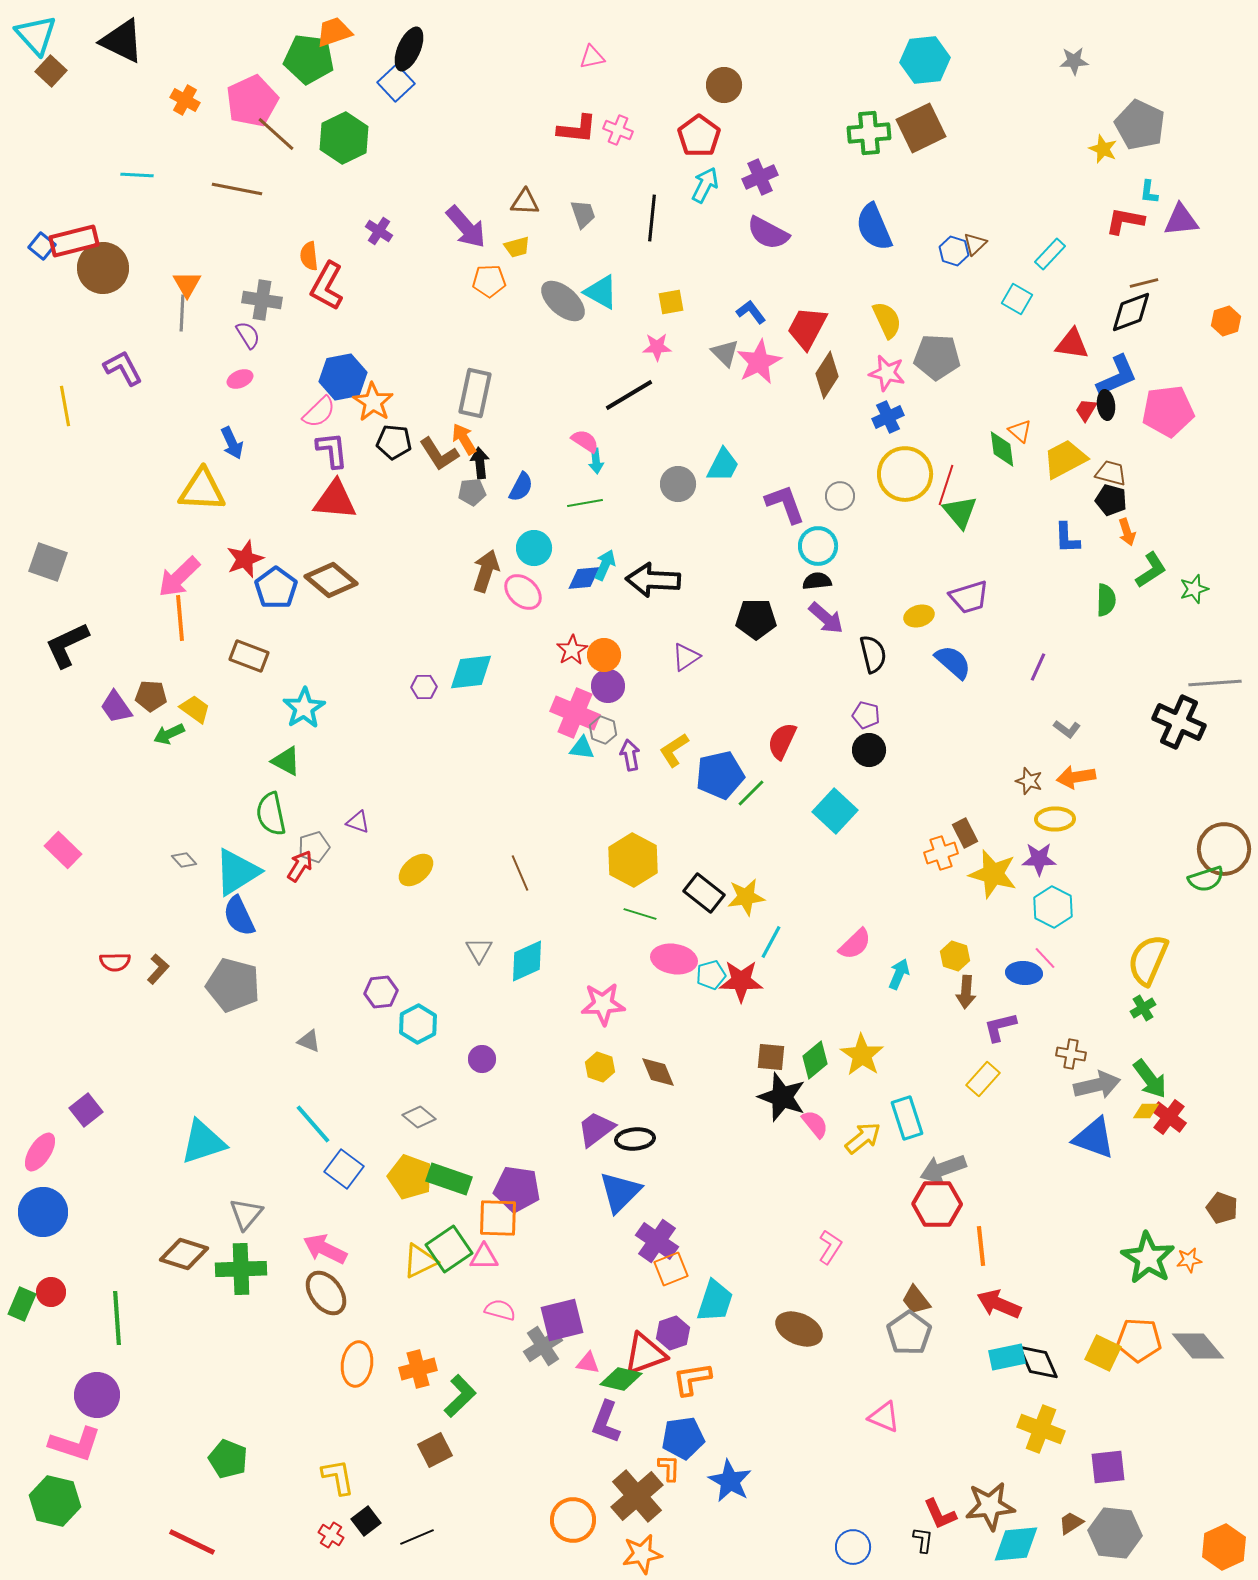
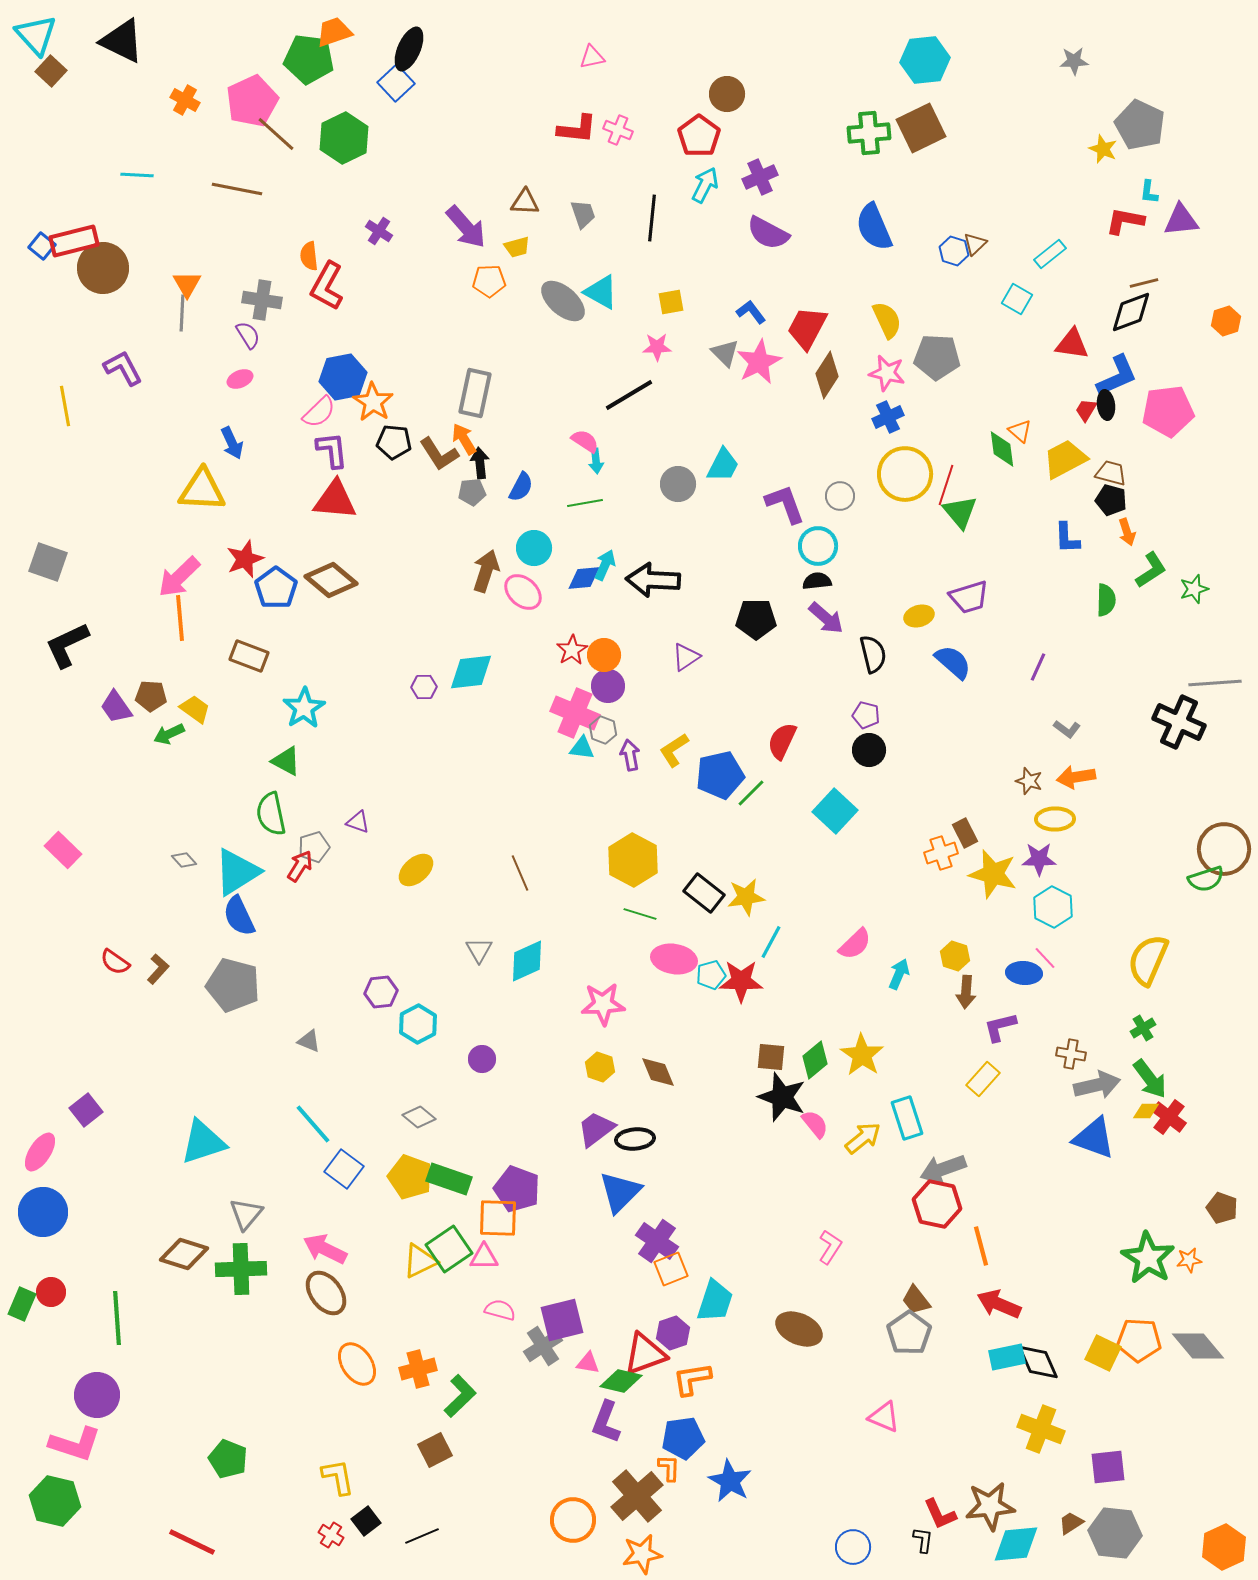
brown circle at (724, 85): moved 3 px right, 9 px down
cyan rectangle at (1050, 254): rotated 8 degrees clockwise
red semicircle at (115, 962): rotated 36 degrees clockwise
green cross at (1143, 1008): moved 20 px down
purple pentagon at (517, 1189): rotated 12 degrees clockwise
red hexagon at (937, 1204): rotated 12 degrees clockwise
orange line at (981, 1246): rotated 9 degrees counterclockwise
orange ellipse at (357, 1364): rotated 42 degrees counterclockwise
green diamond at (621, 1379): moved 2 px down
black line at (417, 1537): moved 5 px right, 1 px up
